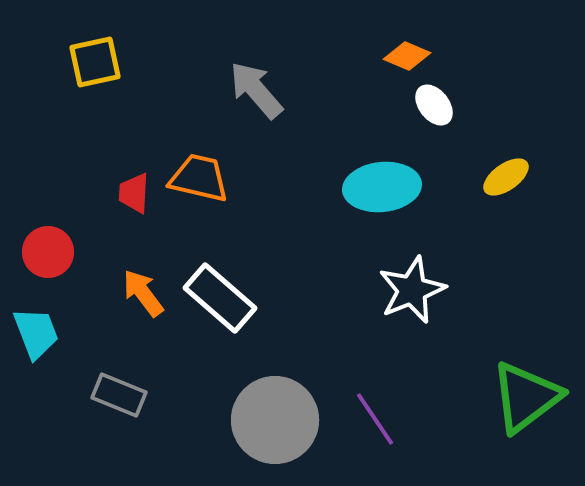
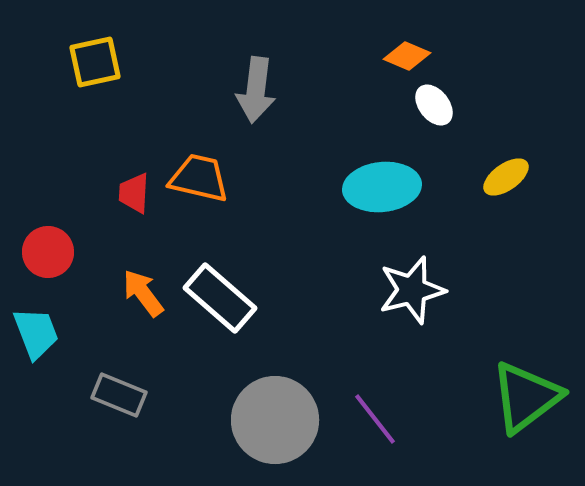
gray arrow: rotated 132 degrees counterclockwise
white star: rotated 8 degrees clockwise
purple line: rotated 4 degrees counterclockwise
